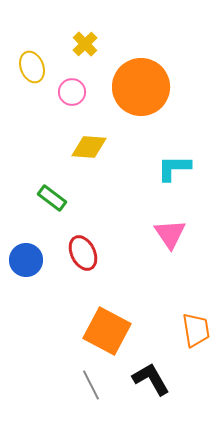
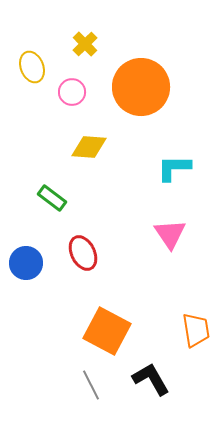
blue circle: moved 3 px down
